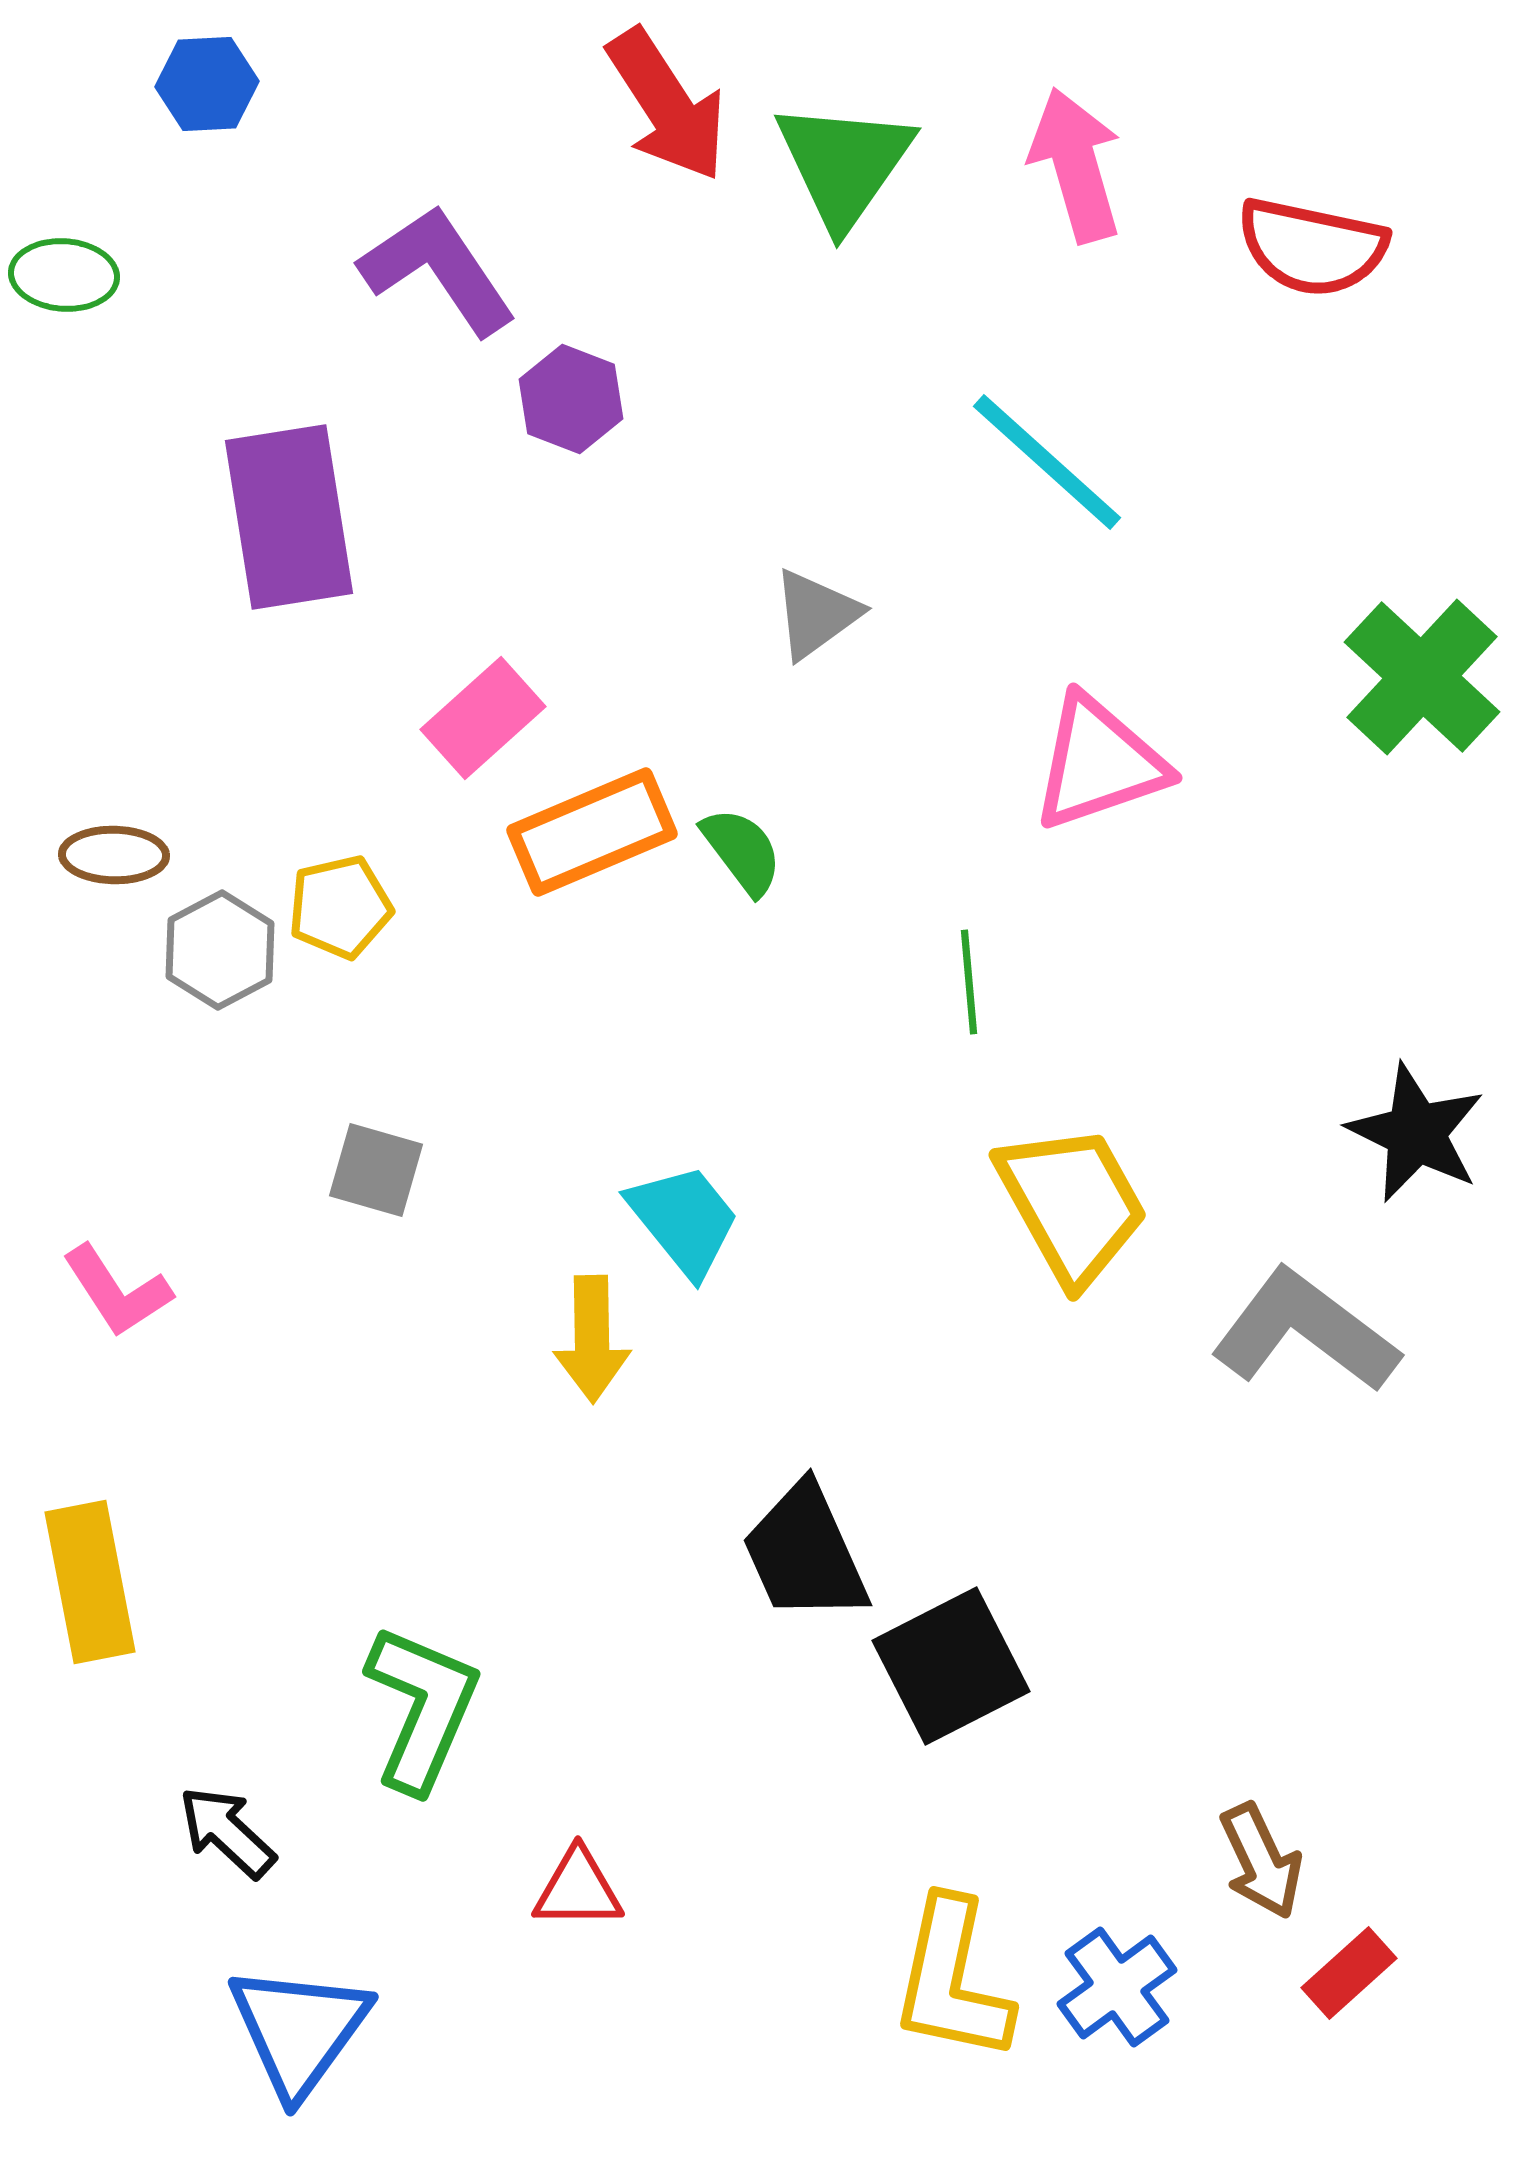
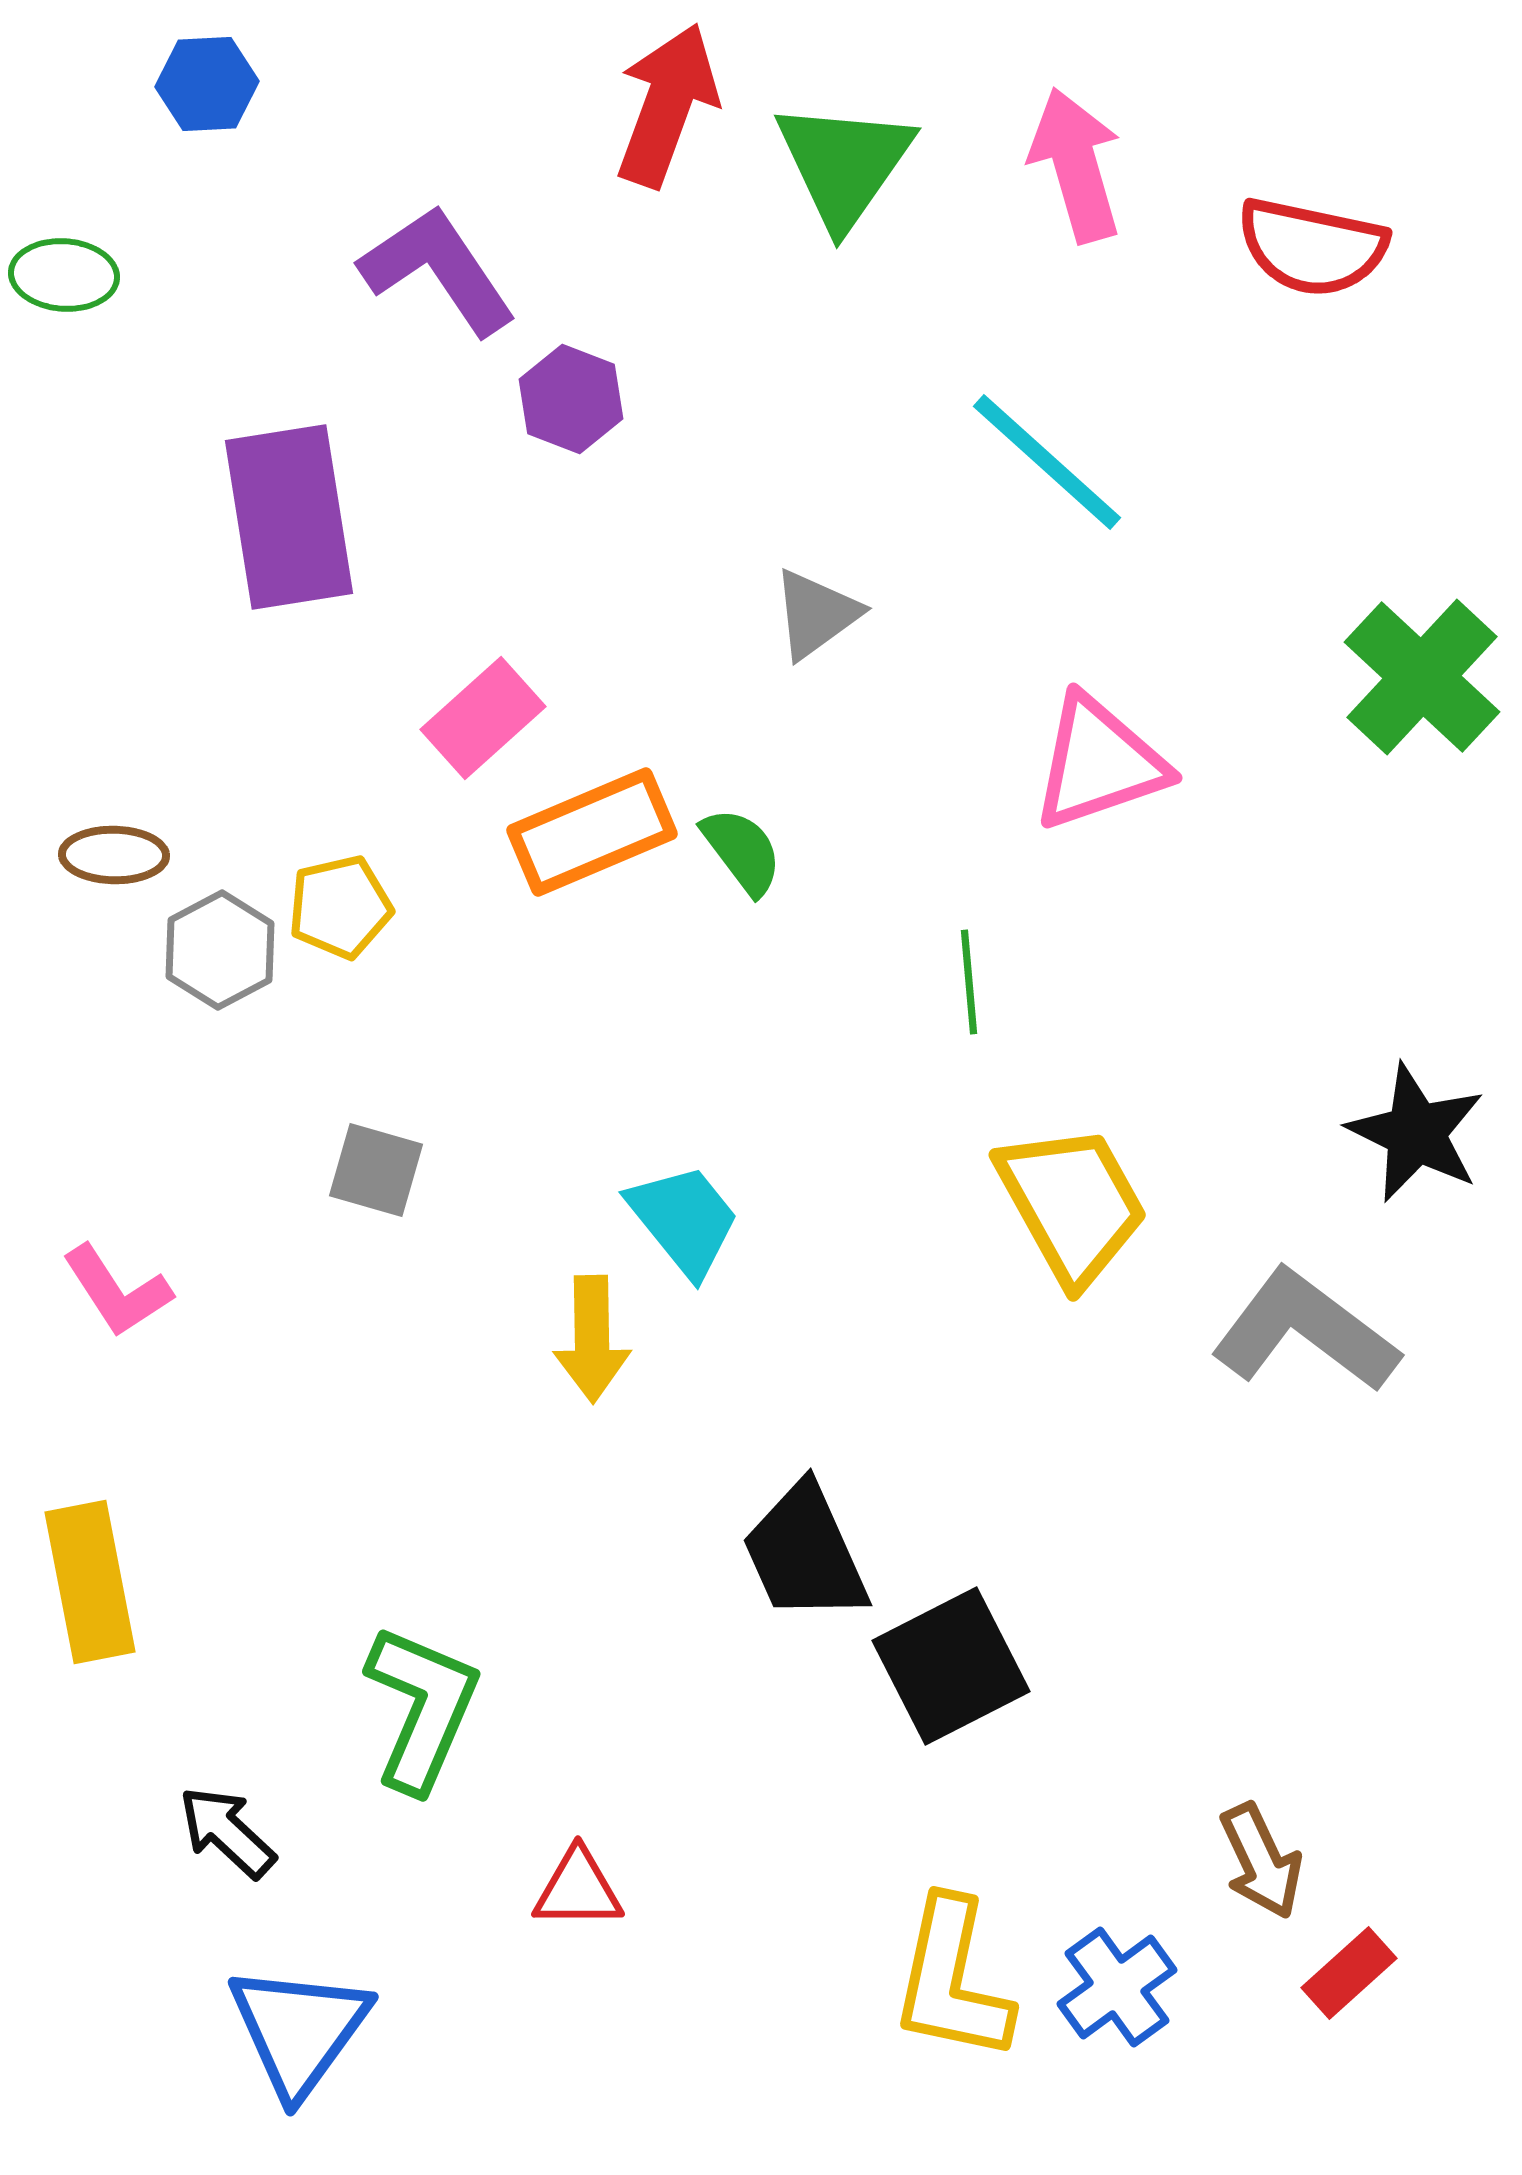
red arrow: rotated 127 degrees counterclockwise
